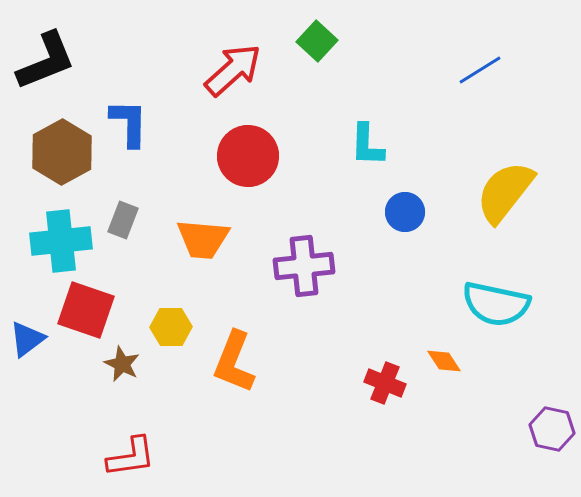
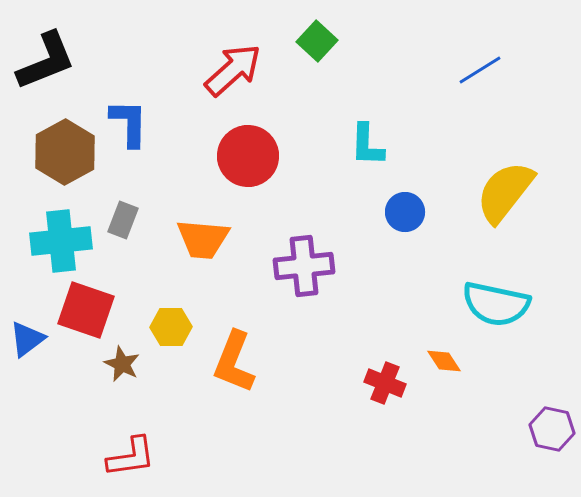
brown hexagon: moved 3 px right
